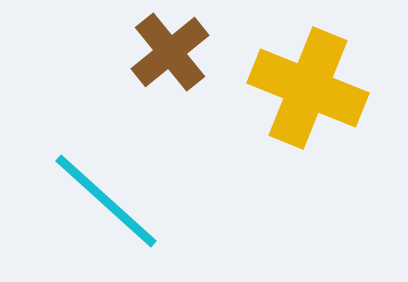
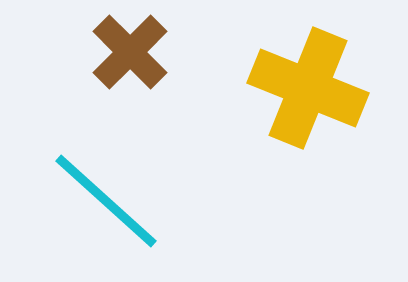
brown cross: moved 40 px left; rotated 6 degrees counterclockwise
